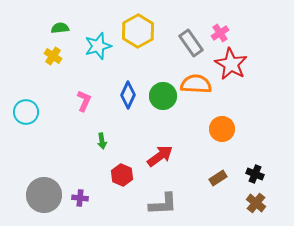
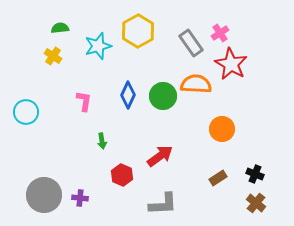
pink L-shape: rotated 15 degrees counterclockwise
